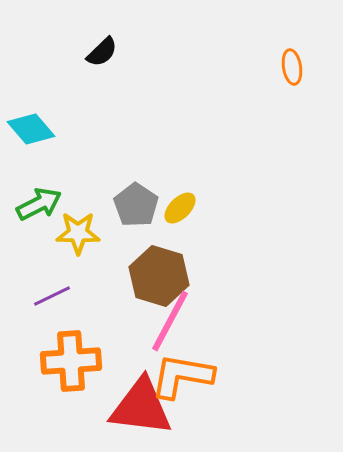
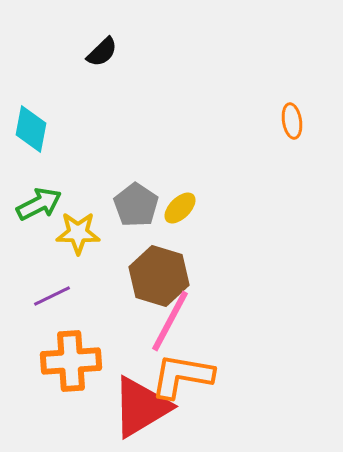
orange ellipse: moved 54 px down
cyan diamond: rotated 51 degrees clockwise
red triangle: rotated 38 degrees counterclockwise
